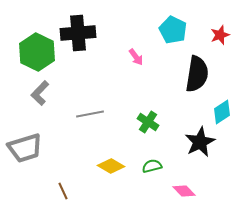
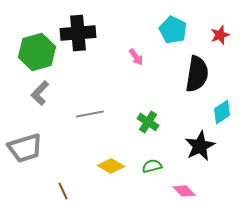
green hexagon: rotated 18 degrees clockwise
black star: moved 4 px down
